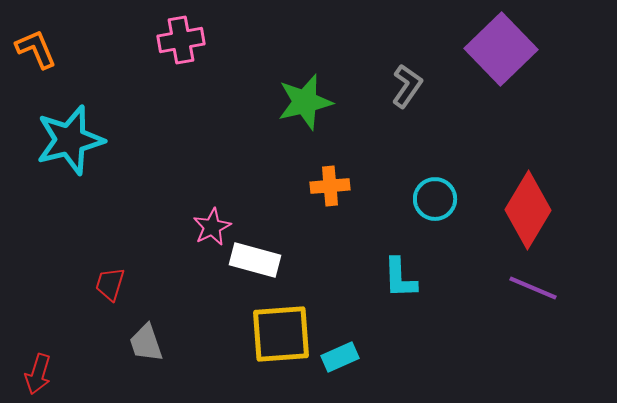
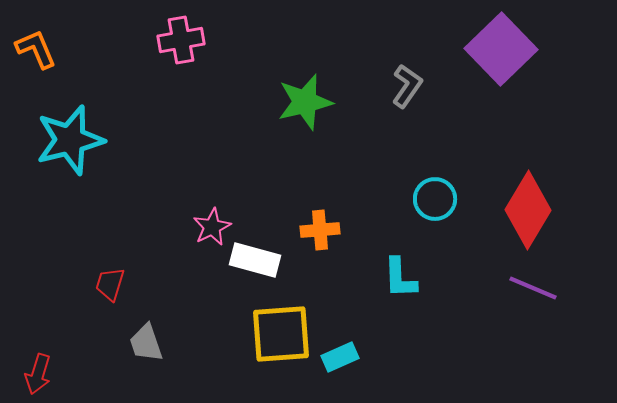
orange cross: moved 10 px left, 44 px down
